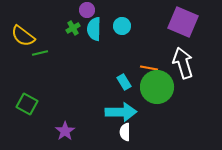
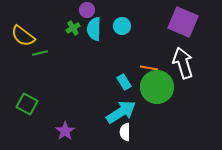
cyan arrow: rotated 32 degrees counterclockwise
